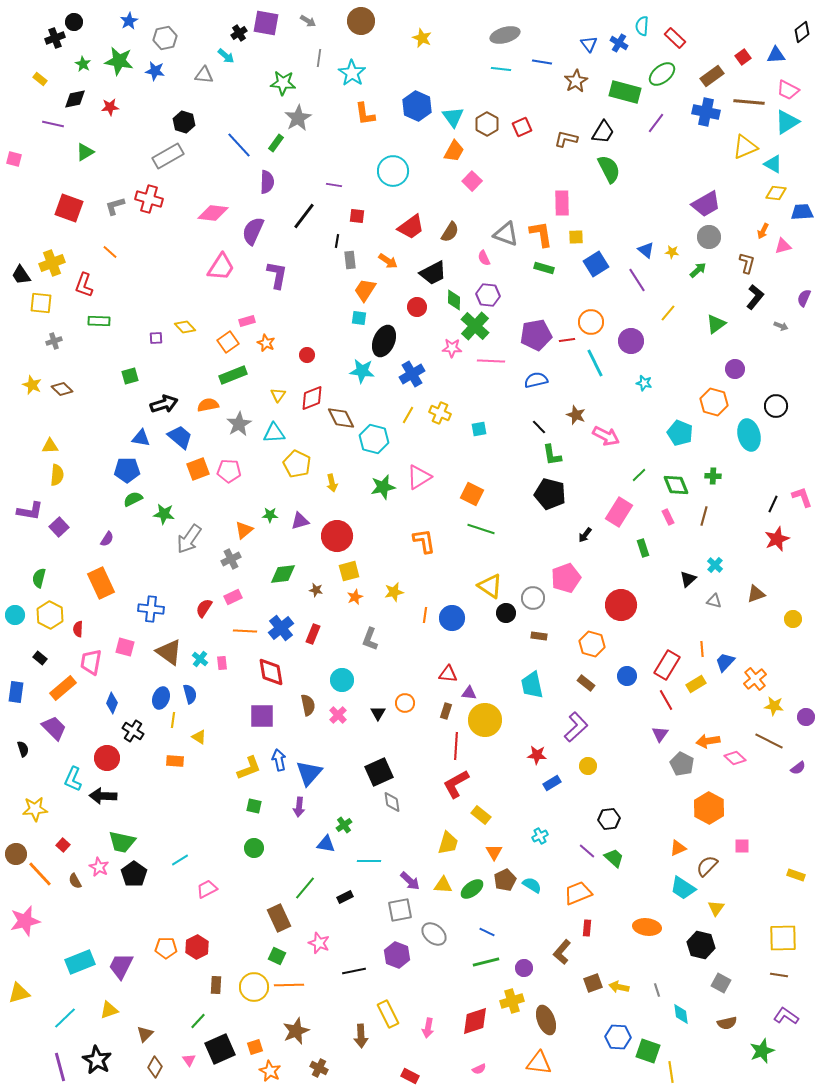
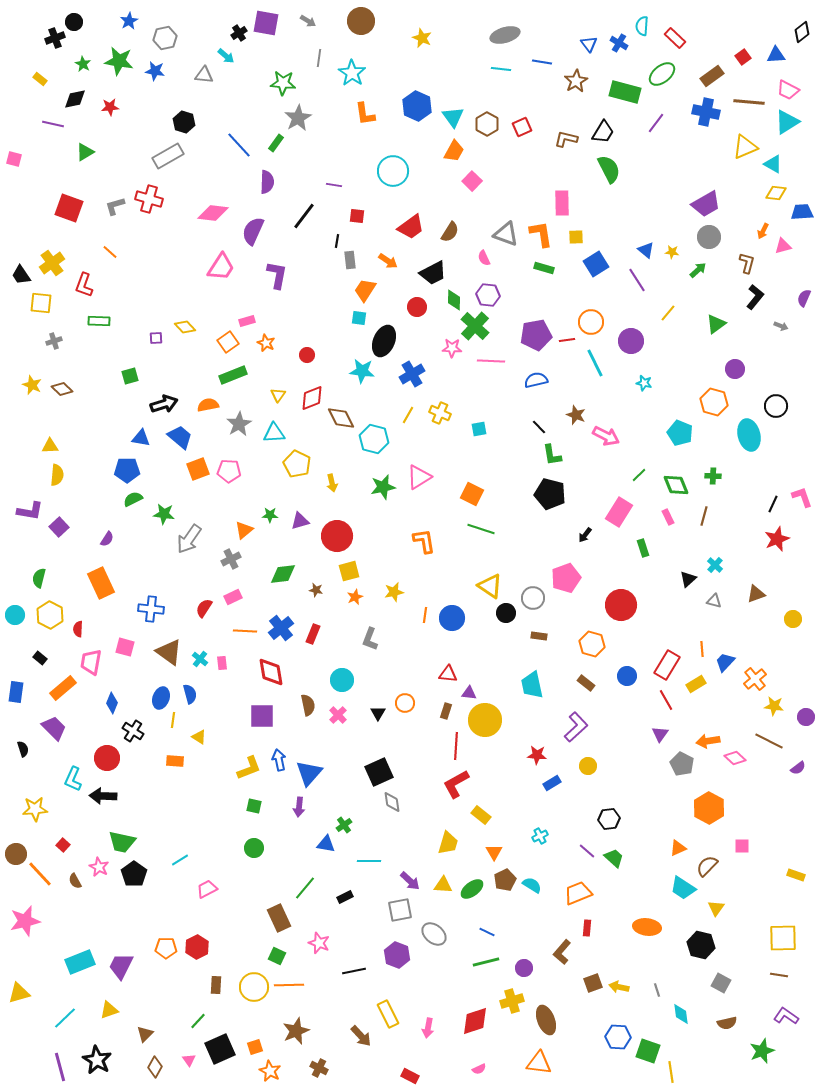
yellow cross at (52, 263): rotated 15 degrees counterclockwise
brown arrow at (361, 1036): rotated 40 degrees counterclockwise
